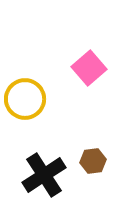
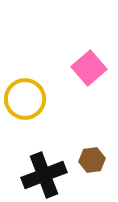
brown hexagon: moved 1 px left, 1 px up
black cross: rotated 12 degrees clockwise
